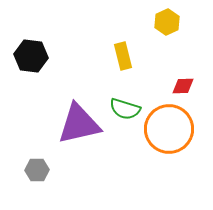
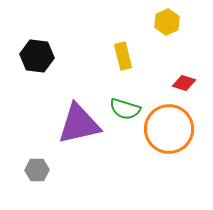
black hexagon: moved 6 px right
red diamond: moved 1 px right, 3 px up; rotated 20 degrees clockwise
